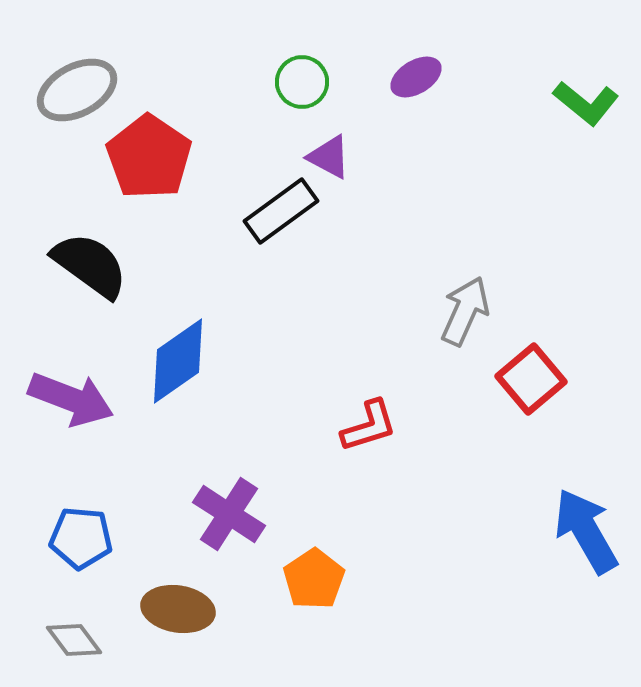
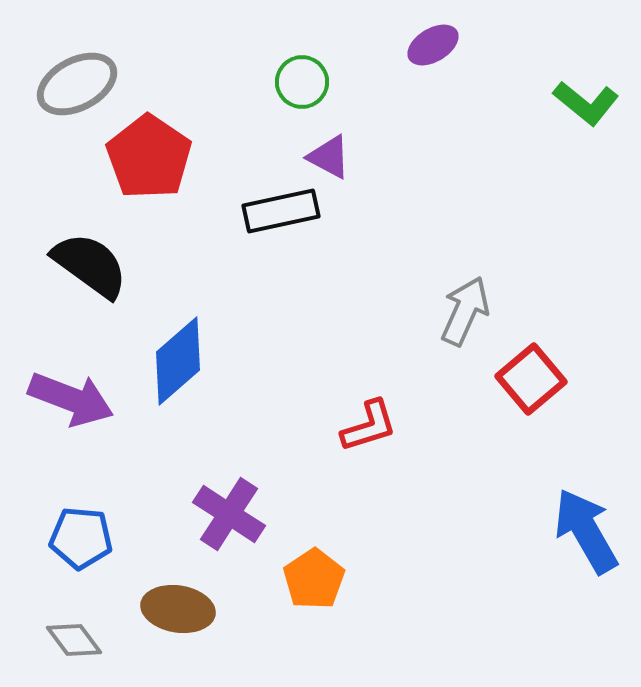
purple ellipse: moved 17 px right, 32 px up
gray ellipse: moved 6 px up
black rectangle: rotated 24 degrees clockwise
blue diamond: rotated 6 degrees counterclockwise
